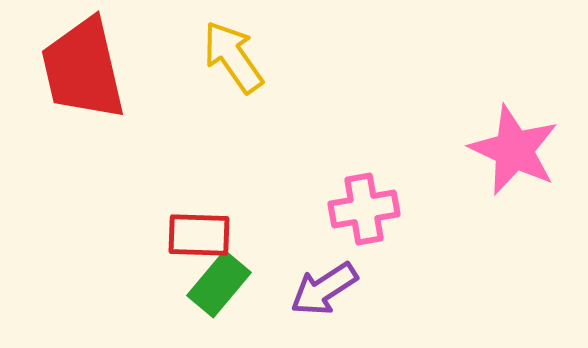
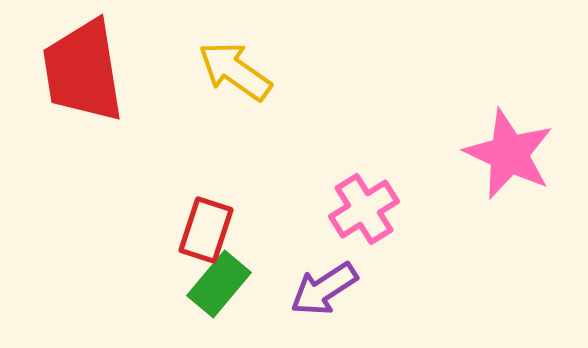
yellow arrow: moved 2 px right, 14 px down; rotated 20 degrees counterclockwise
red trapezoid: moved 2 px down; rotated 4 degrees clockwise
pink star: moved 5 px left, 4 px down
pink cross: rotated 22 degrees counterclockwise
red rectangle: moved 7 px right, 5 px up; rotated 74 degrees counterclockwise
